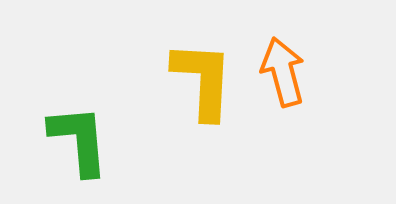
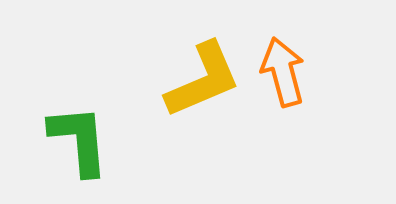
yellow L-shape: rotated 64 degrees clockwise
